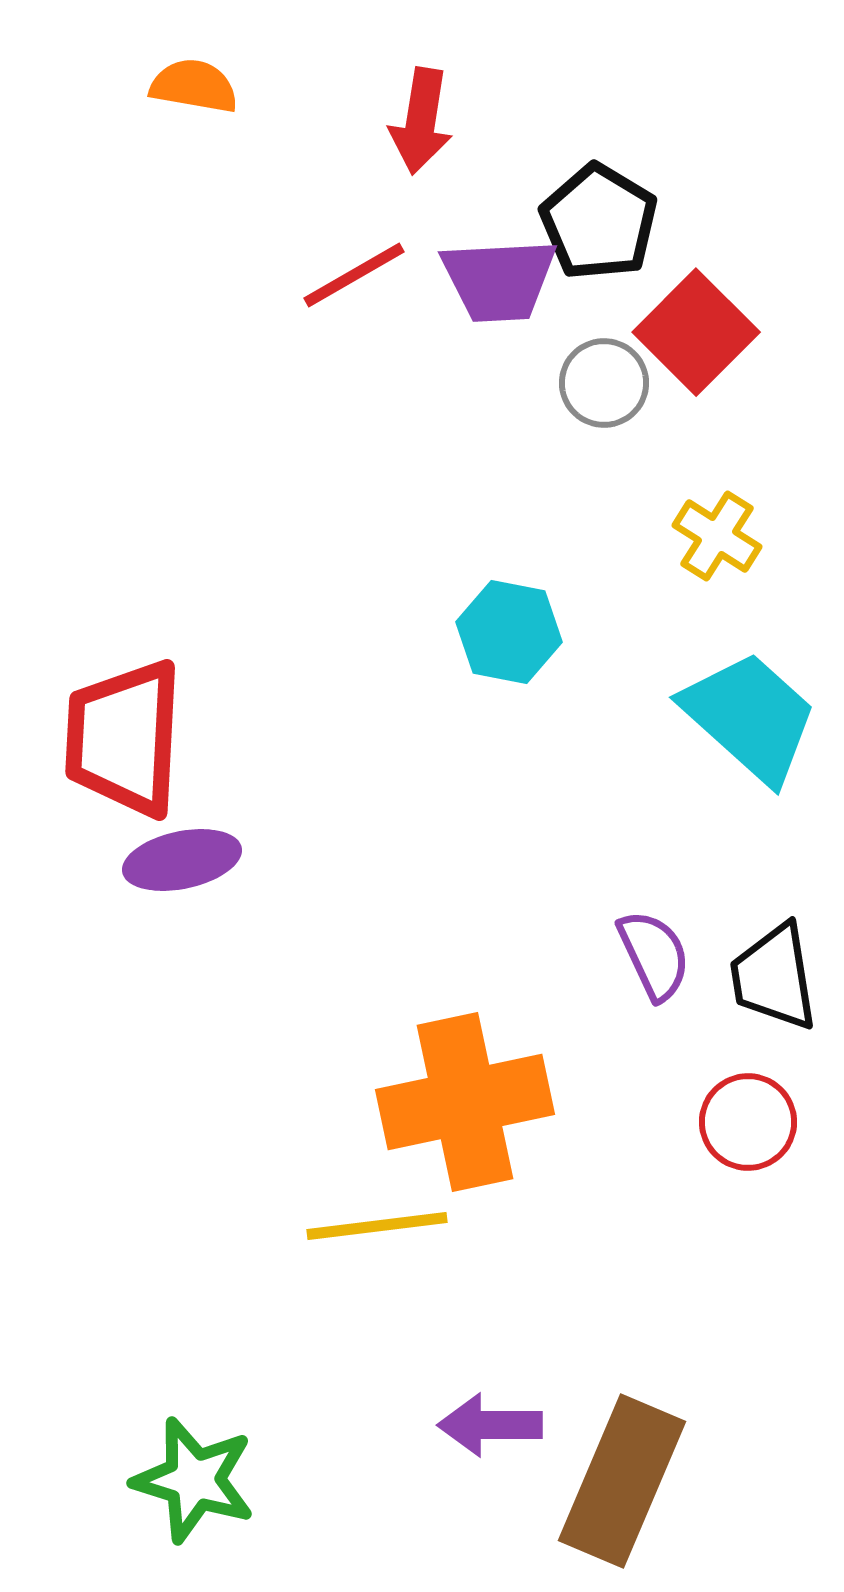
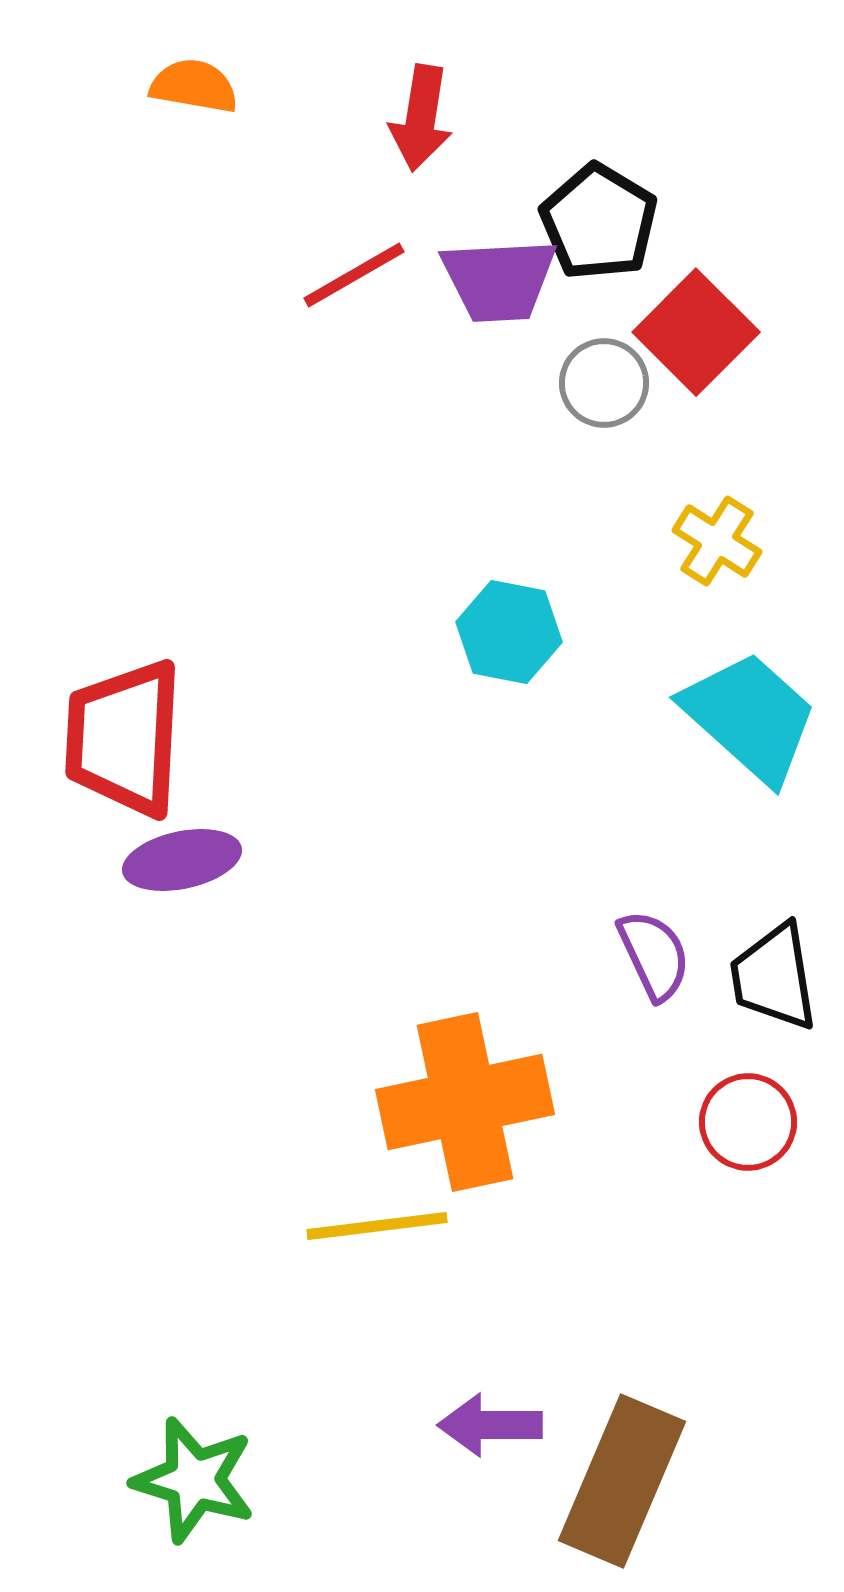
red arrow: moved 3 px up
yellow cross: moved 5 px down
